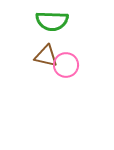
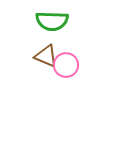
brown triangle: rotated 10 degrees clockwise
